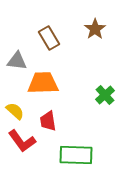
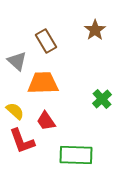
brown star: moved 1 px down
brown rectangle: moved 3 px left, 3 px down
gray triangle: rotated 35 degrees clockwise
green cross: moved 3 px left, 4 px down
red trapezoid: moved 2 px left; rotated 25 degrees counterclockwise
red L-shape: rotated 16 degrees clockwise
